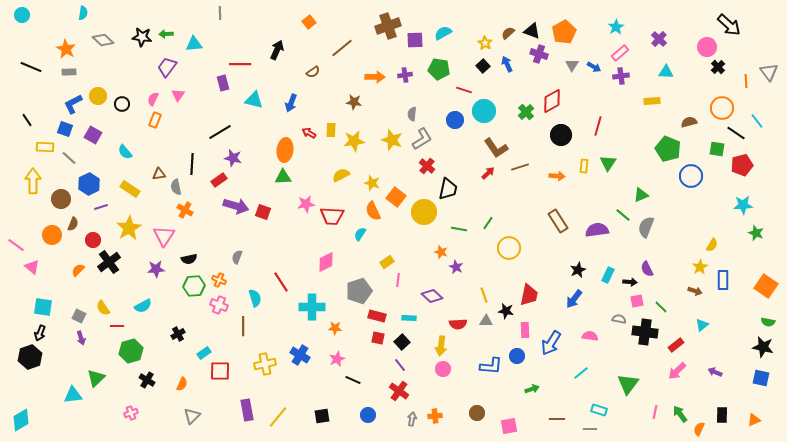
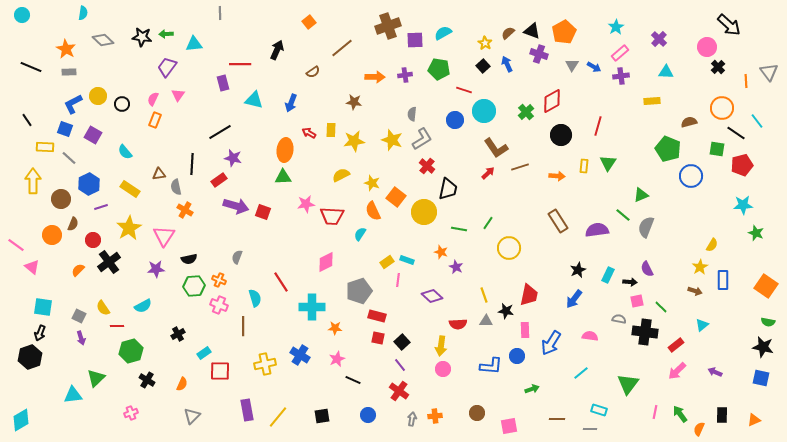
cyan rectangle at (409, 318): moved 2 px left, 58 px up; rotated 16 degrees clockwise
